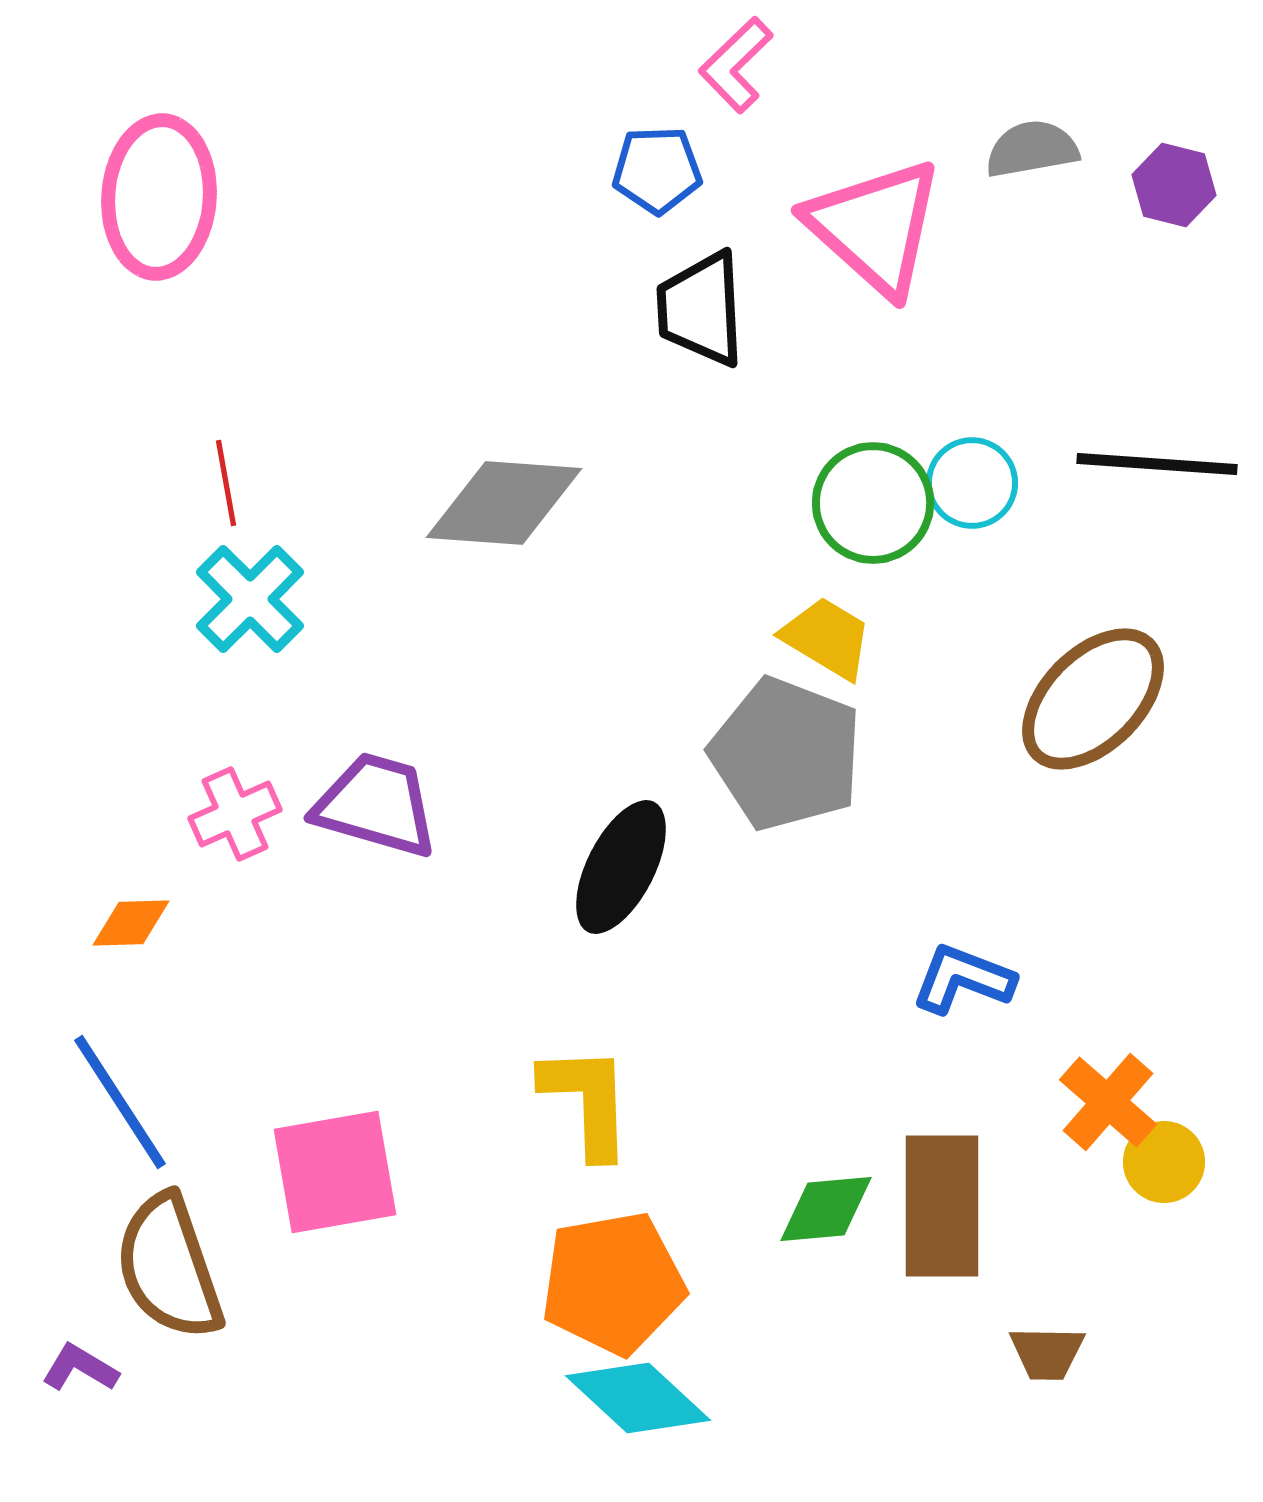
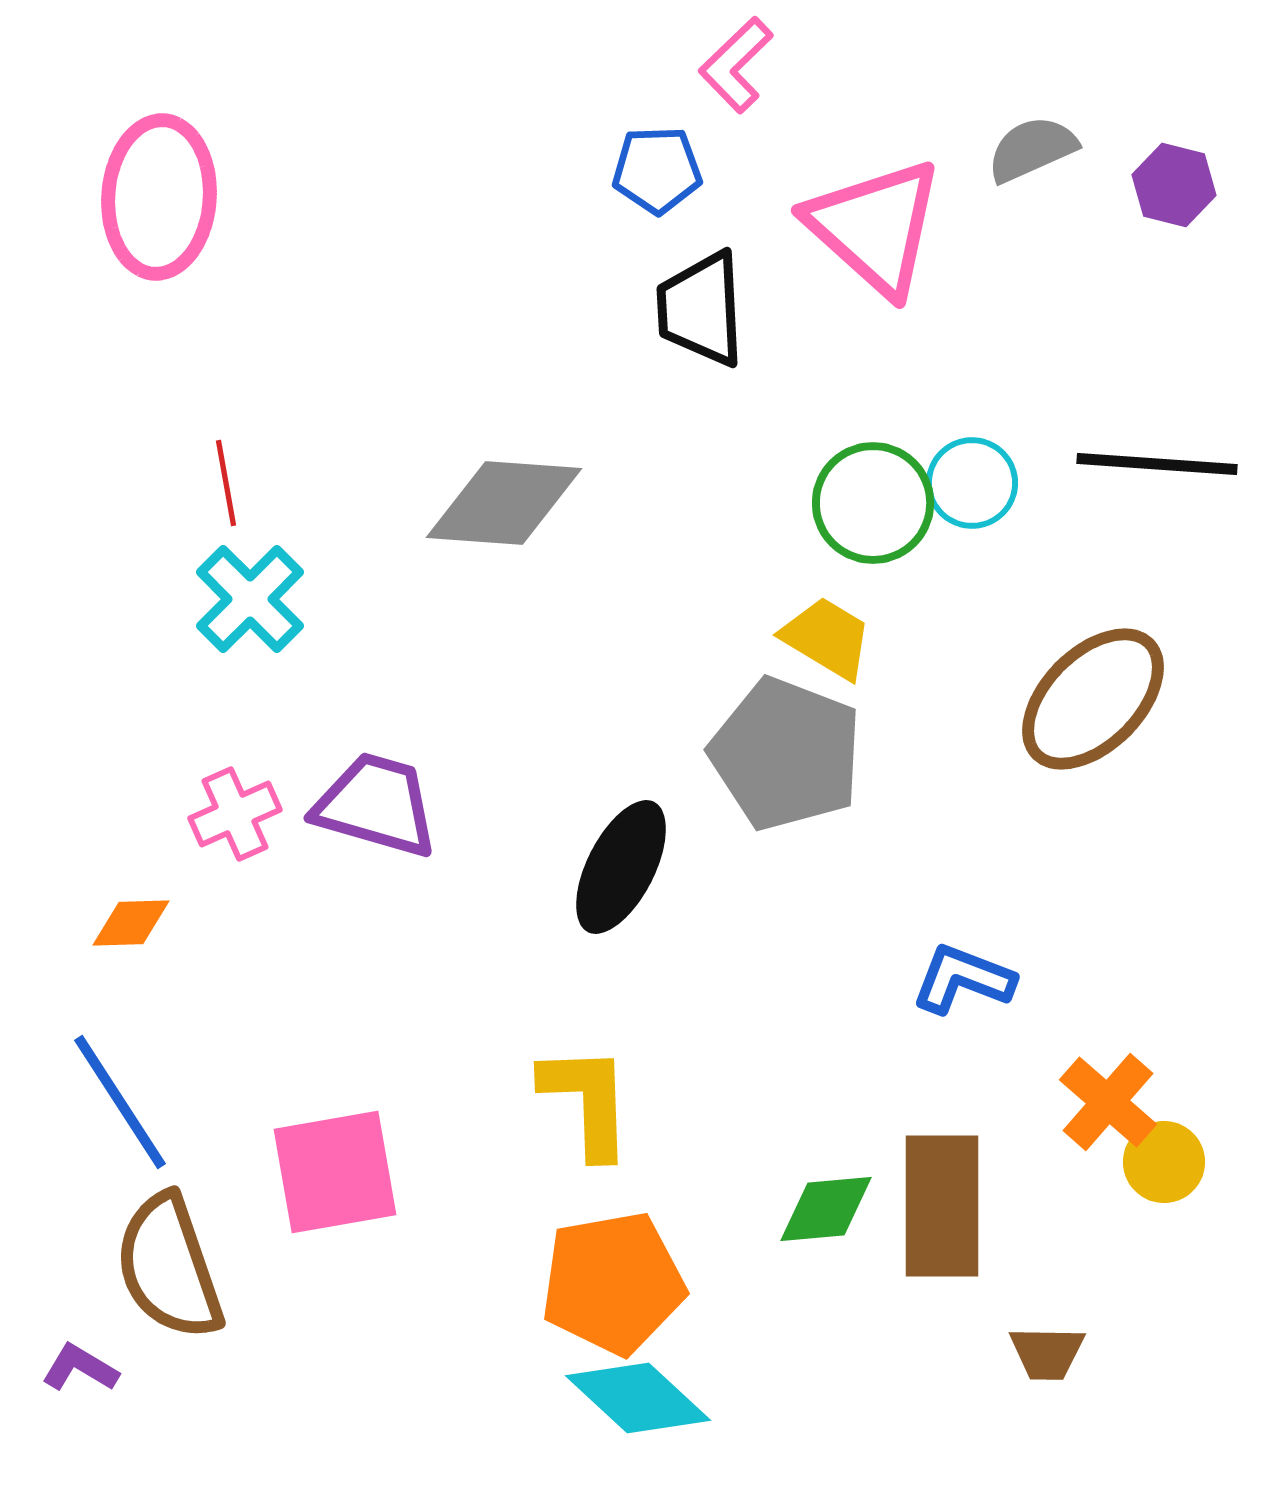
gray semicircle: rotated 14 degrees counterclockwise
